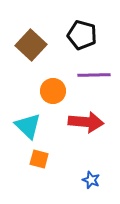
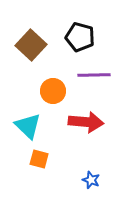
black pentagon: moved 2 px left, 2 px down
